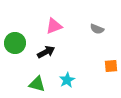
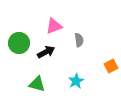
gray semicircle: moved 18 px left, 11 px down; rotated 120 degrees counterclockwise
green circle: moved 4 px right
orange square: rotated 24 degrees counterclockwise
cyan star: moved 9 px right, 1 px down
